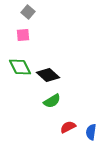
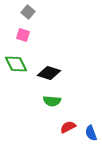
pink square: rotated 24 degrees clockwise
green diamond: moved 4 px left, 3 px up
black diamond: moved 1 px right, 2 px up; rotated 25 degrees counterclockwise
green semicircle: rotated 36 degrees clockwise
blue semicircle: moved 1 px down; rotated 28 degrees counterclockwise
